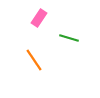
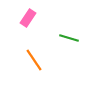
pink rectangle: moved 11 px left
